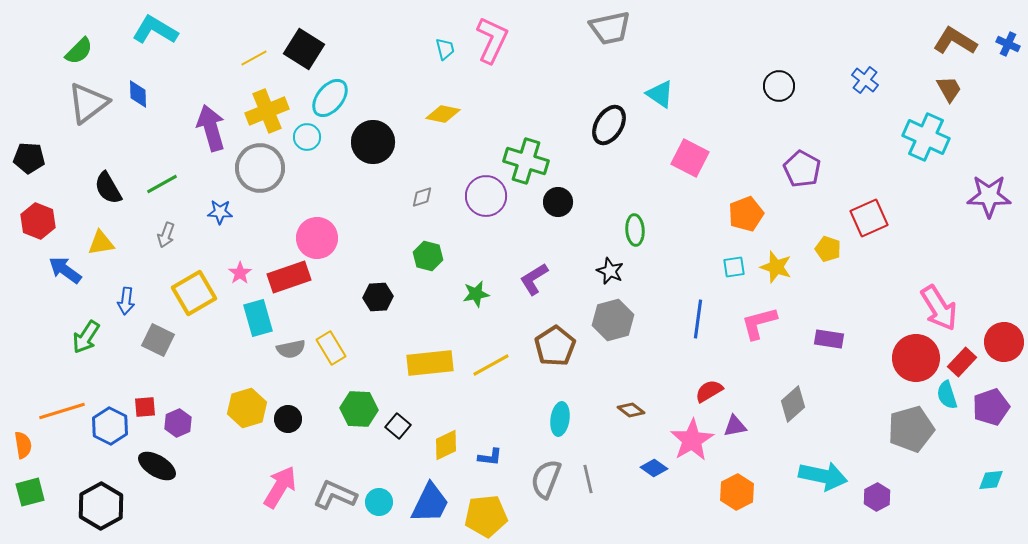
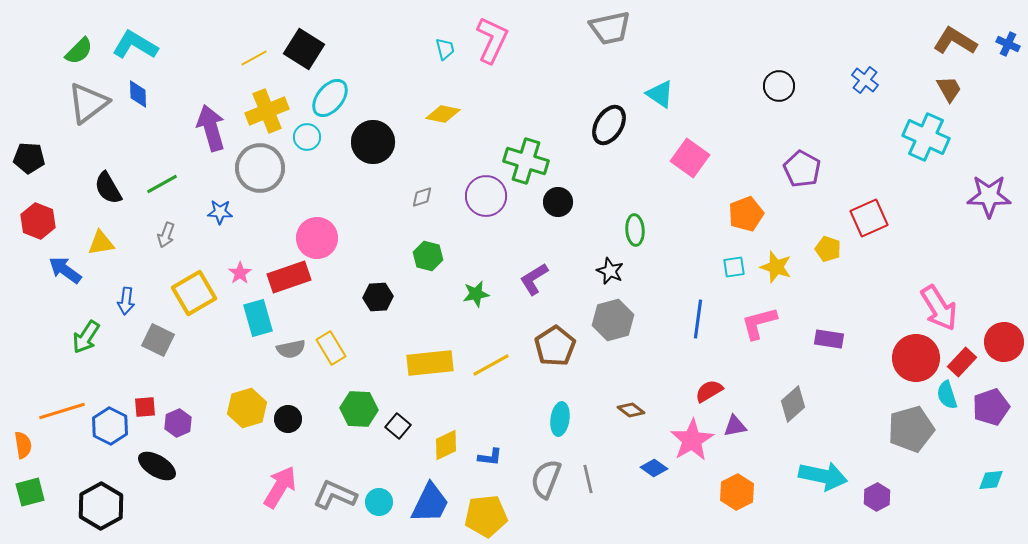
cyan L-shape at (155, 30): moved 20 px left, 15 px down
pink square at (690, 158): rotated 9 degrees clockwise
